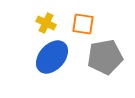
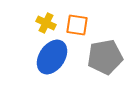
orange square: moved 6 px left, 1 px down
blue ellipse: rotated 8 degrees counterclockwise
